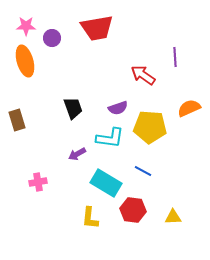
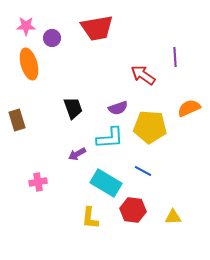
orange ellipse: moved 4 px right, 3 px down
cyan L-shape: rotated 12 degrees counterclockwise
